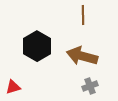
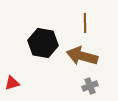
brown line: moved 2 px right, 8 px down
black hexagon: moved 6 px right, 3 px up; rotated 20 degrees counterclockwise
red triangle: moved 1 px left, 4 px up
